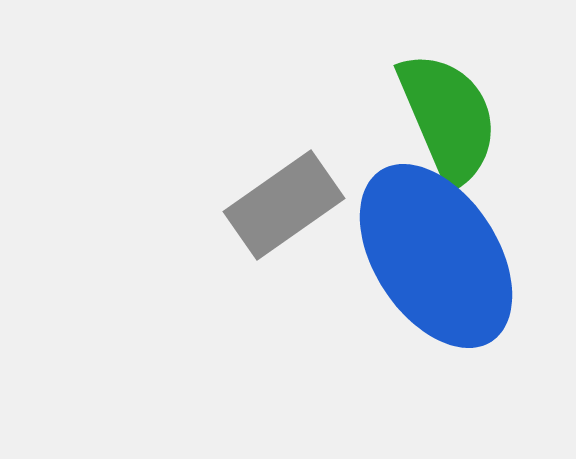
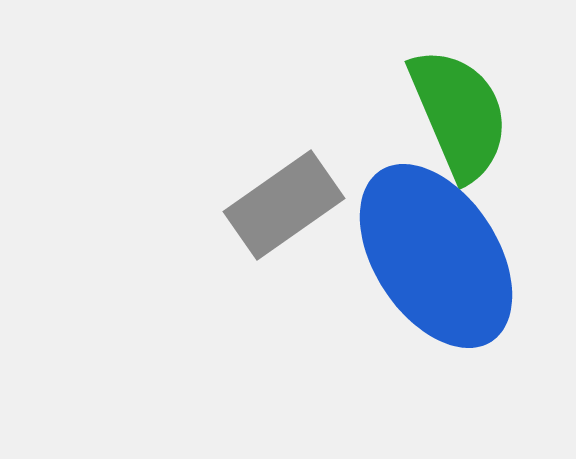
green semicircle: moved 11 px right, 4 px up
